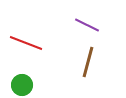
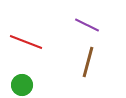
red line: moved 1 px up
